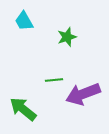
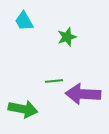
green line: moved 1 px down
purple arrow: rotated 24 degrees clockwise
green arrow: rotated 152 degrees clockwise
